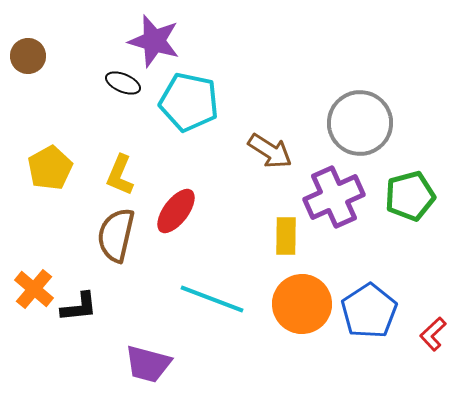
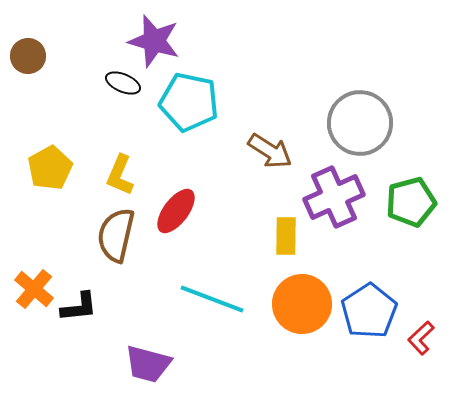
green pentagon: moved 1 px right, 6 px down
red L-shape: moved 12 px left, 4 px down
